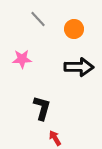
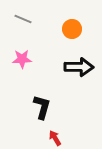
gray line: moved 15 px left; rotated 24 degrees counterclockwise
orange circle: moved 2 px left
black L-shape: moved 1 px up
